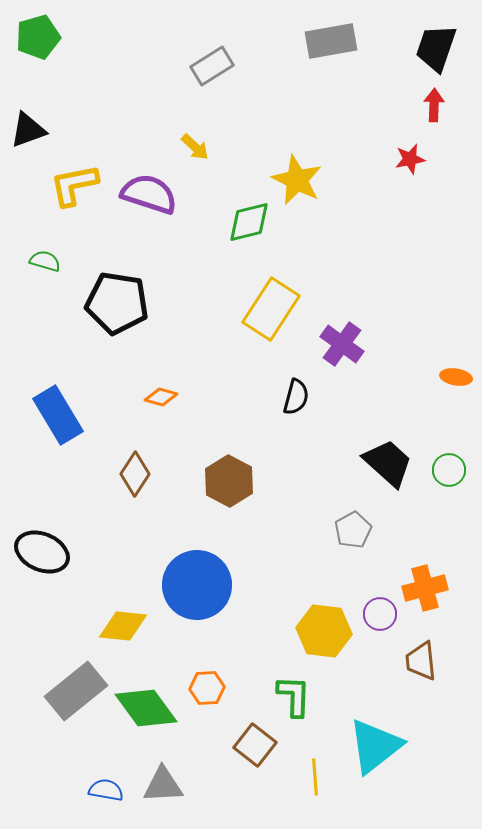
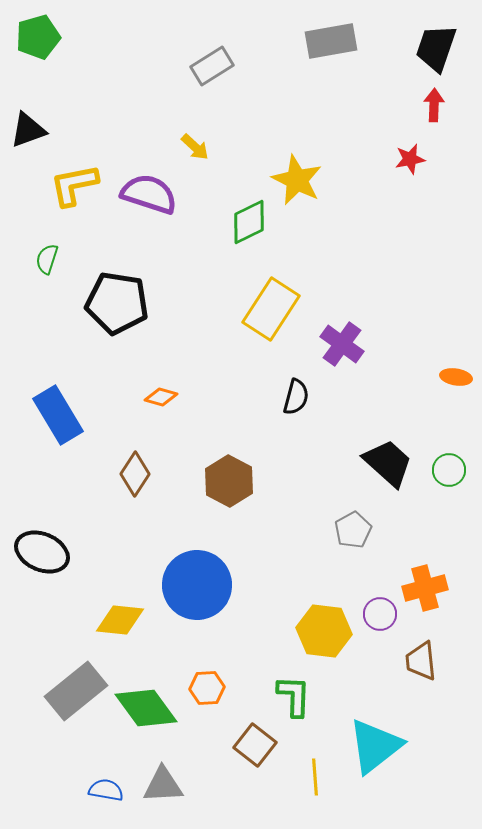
green diamond at (249, 222): rotated 12 degrees counterclockwise
green semicircle at (45, 261): moved 2 px right, 2 px up; rotated 88 degrees counterclockwise
yellow diamond at (123, 626): moved 3 px left, 6 px up
